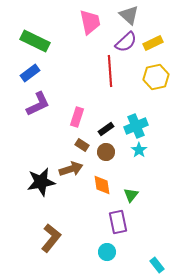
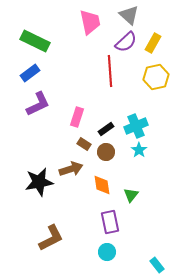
yellow rectangle: rotated 36 degrees counterclockwise
brown rectangle: moved 2 px right, 1 px up
black star: moved 2 px left
purple rectangle: moved 8 px left
brown L-shape: rotated 24 degrees clockwise
